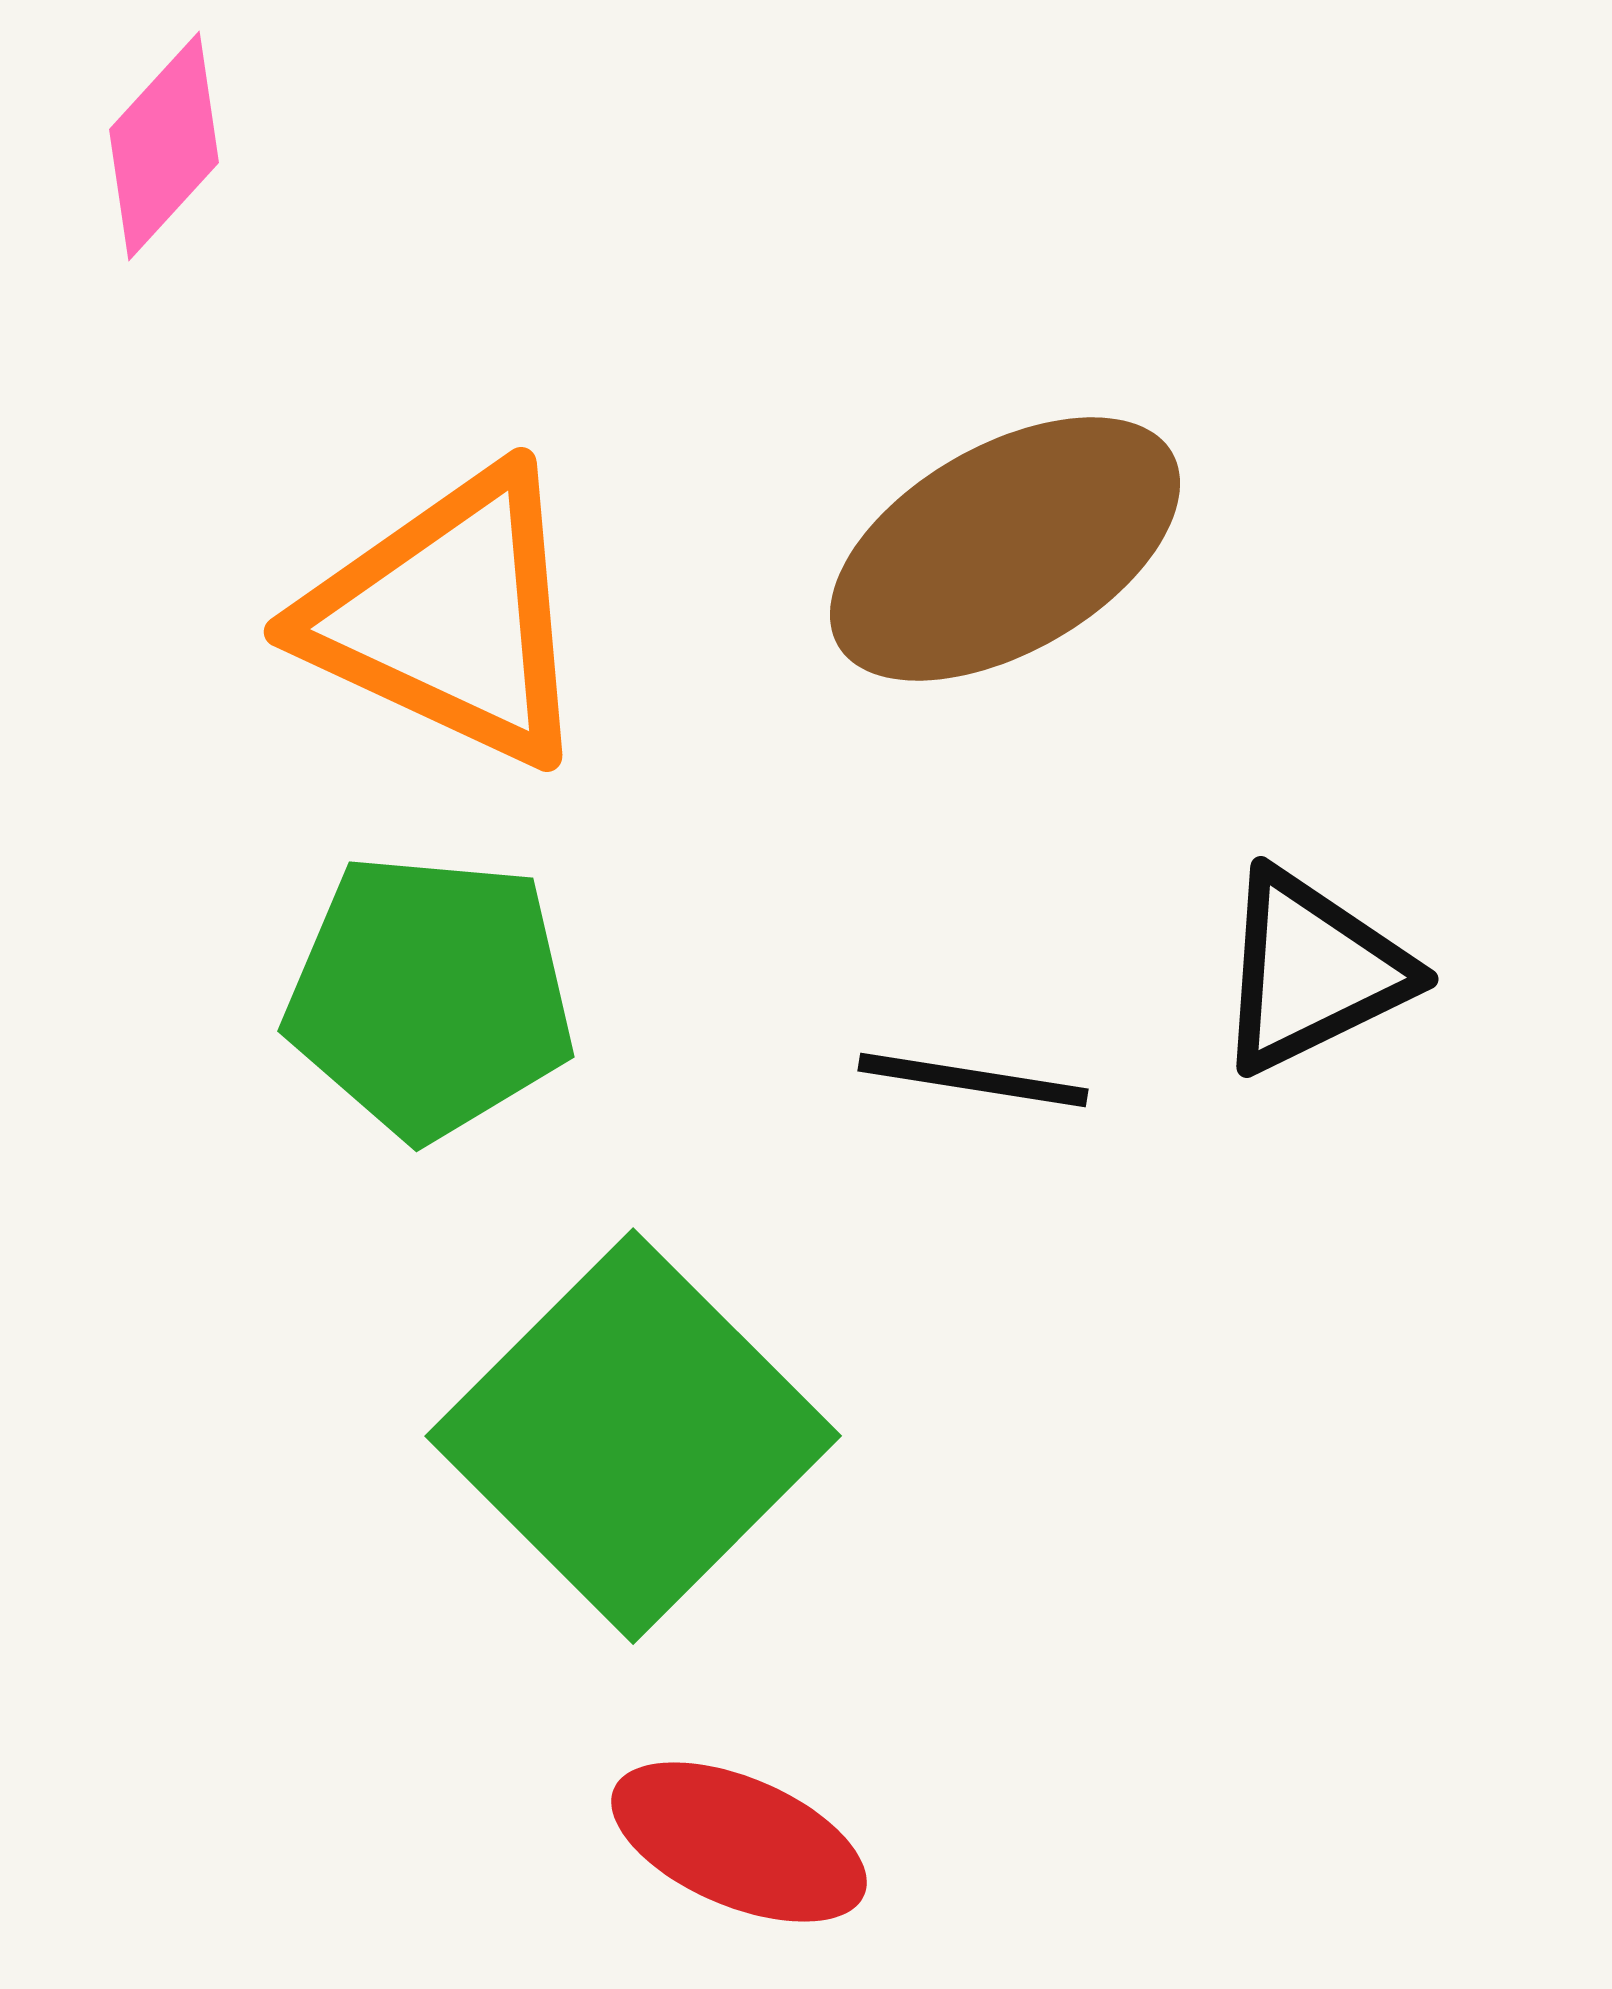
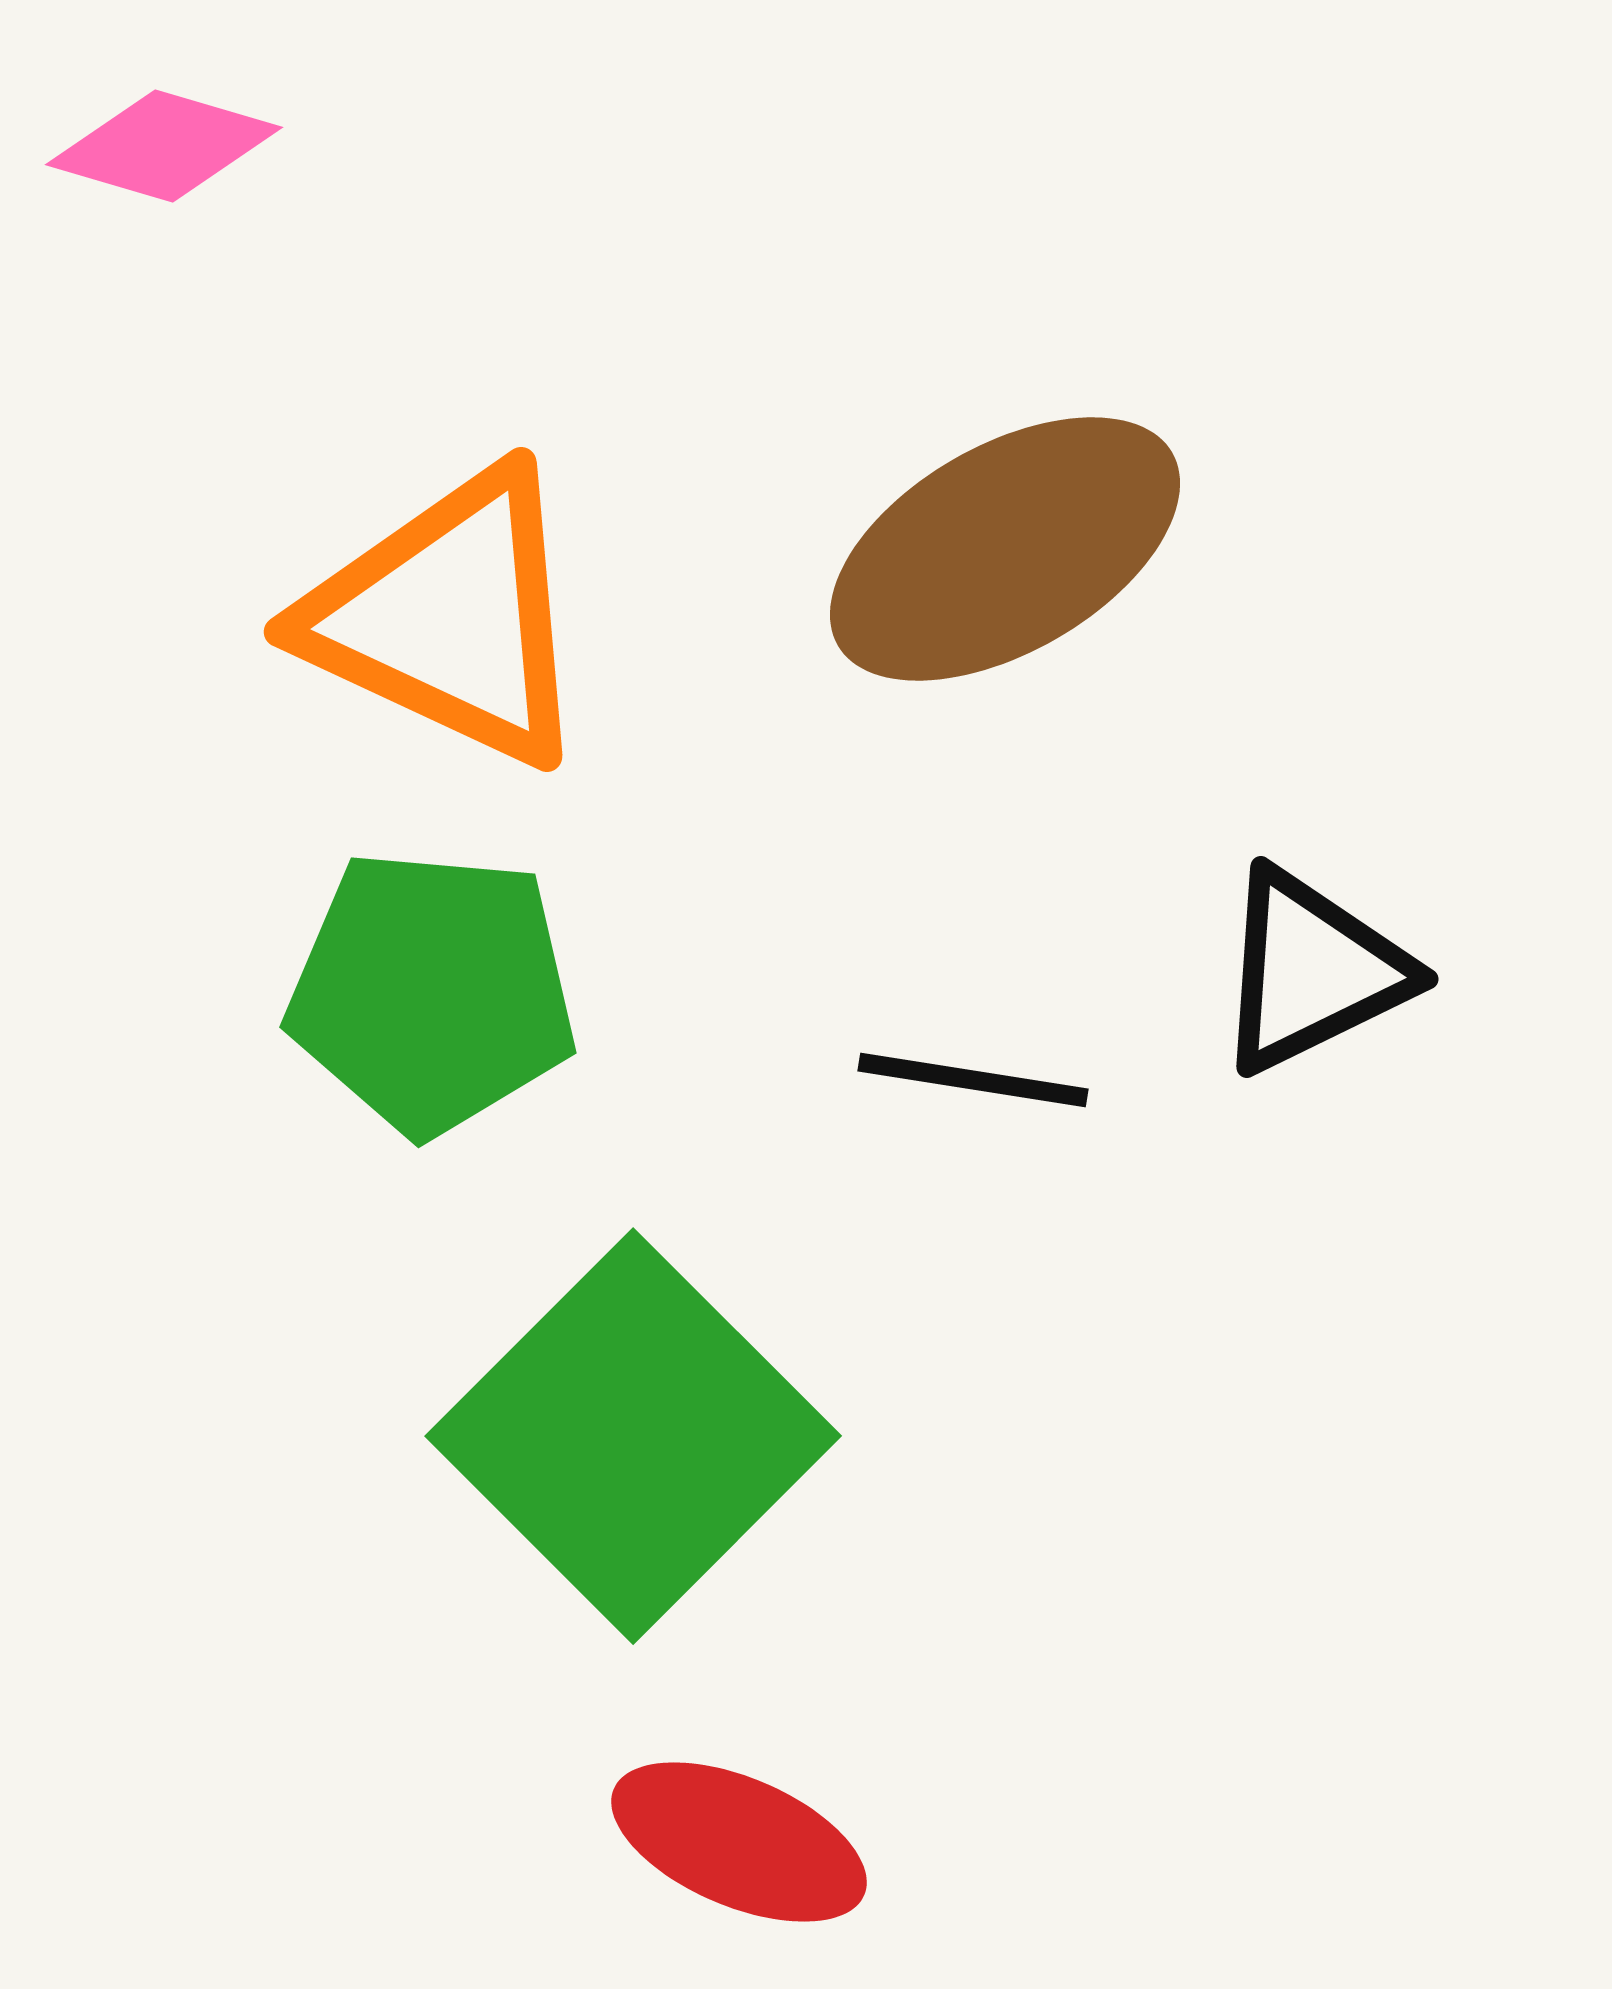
pink diamond: rotated 64 degrees clockwise
green pentagon: moved 2 px right, 4 px up
